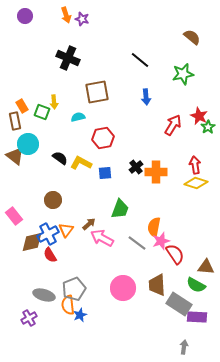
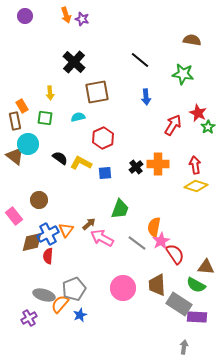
brown semicircle at (192, 37): moved 3 px down; rotated 30 degrees counterclockwise
black cross at (68, 58): moved 6 px right, 4 px down; rotated 20 degrees clockwise
green star at (183, 74): rotated 20 degrees clockwise
yellow arrow at (54, 102): moved 4 px left, 9 px up
green square at (42, 112): moved 3 px right, 6 px down; rotated 14 degrees counterclockwise
red star at (199, 116): moved 1 px left, 3 px up
red hexagon at (103, 138): rotated 15 degrees counterclockwise
orange cross at (156, 172): moved 2 px right, 8 px up
yellow diamond at (196, 183): moved 3 px down
brown circle at (53, 200): moved 14 px left
pink star at (161, 241): rotated 12 degrees counterclockwise
red semicircle at (50, 255): moved 2 px left, 1 px down; rotated 35 degrees clockwise
orange semicircle at (68, 305): moved 8 px left, 1 px up; rotated 48 degrees clockwise
